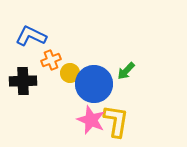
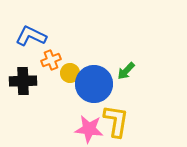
pink star: moved 2 px left, 9 px down; rotated 16 degrees counterclockwise
